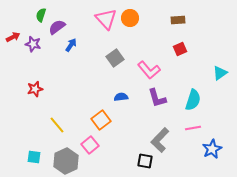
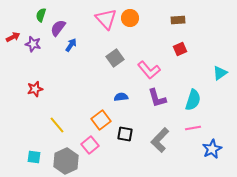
purple semicircle: moved 1 px right, 1 px down; rotated 18 degrees counterclockwise
black square: moved 20 px left, 27 px up
